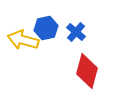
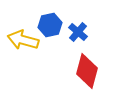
blue hexagon: moved 4 px right, 3 px up
blue cross: moved 2 px right
